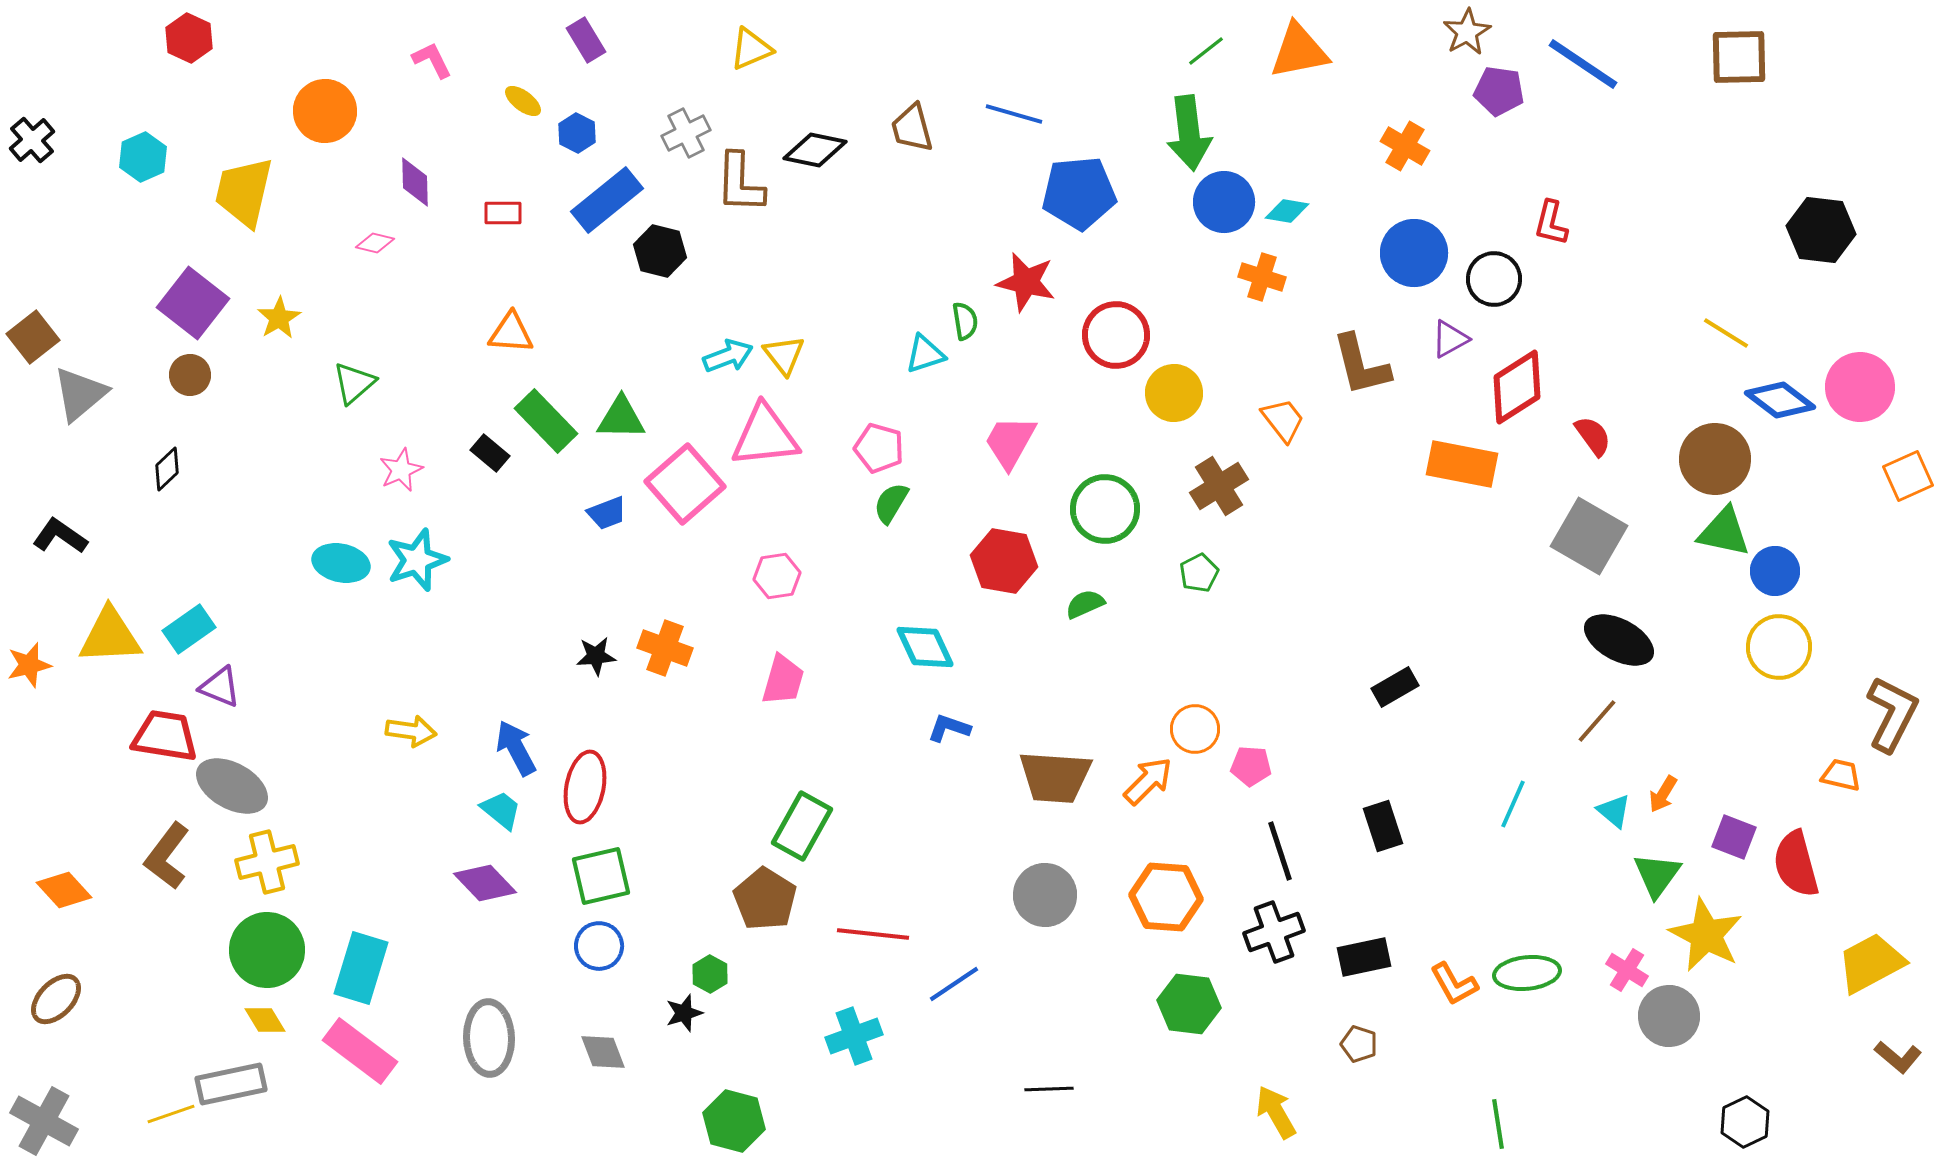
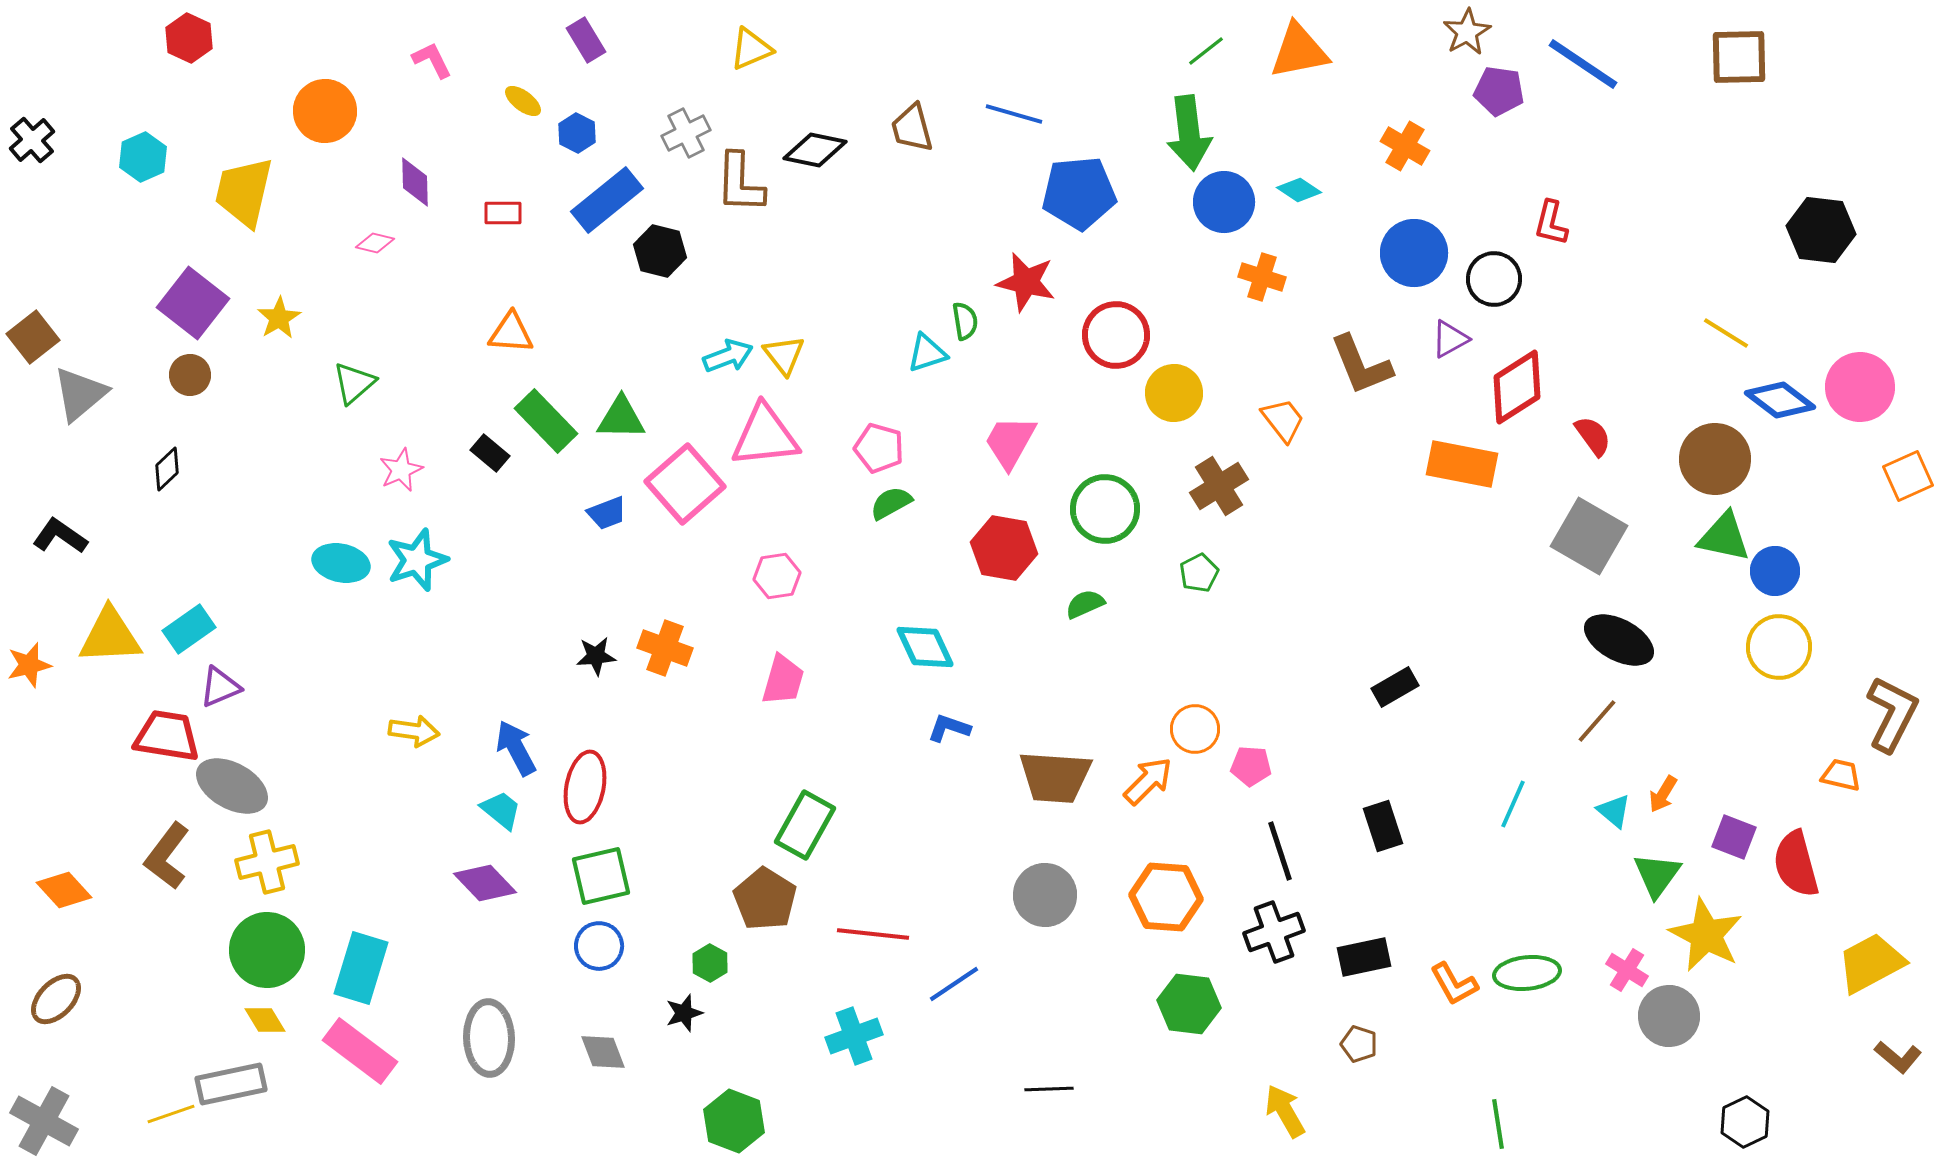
cyan diamond at (1287, 211): moved 12 px right, 21 px up; rotated 24 degrees clockwise
cyan triangle at (925, 354): moved 2 px right, 1 px up
brown L-shape at (1361, 365): rotated 8 degrees counterclockwise
green semicircle at (891, 503): rotated 30 degrees clockwise
green triangle at (1724, 532): moved 5 px down
red hexagon at (1004, 561): moved 13 px up
purple triangle at (220, 687): rotated 45 degrees counterclockwise
yellow arrow at (411, 731): moved 3 px right
red trapezoid at (165, 736): moved 2 px right
green rectangle at (802, 826): moved 3 px right, 1 px up
green hexagon at (710, 974): moved 11 px up
yellow arrow at (1276, 1112): moved 9 px right, 1 px up
green hexagon at (734, 1121): rotated 6 degrees clockwise
